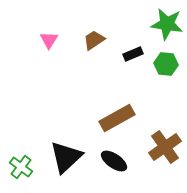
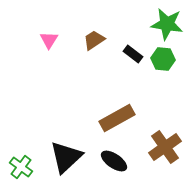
black rectangle: rotated 60 degrees clockwise
green hexagon: moved 3 px left, 5 px up
